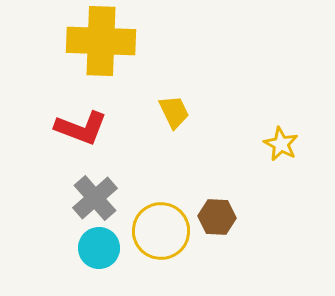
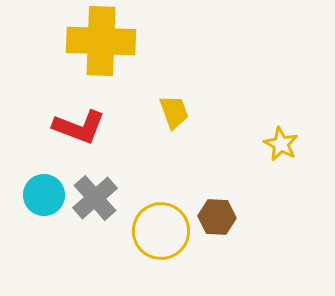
yellow trapezoid: rotated 6 degrees clockwise
red L-shape: moved 2 px left, 1 px up
cyan circle: moved 55 px left, 53 px up
